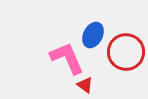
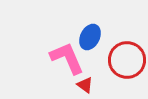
blue ellipse: moved 3 px left, 2 px down
red circle: moved 1 px right, 8 px down
